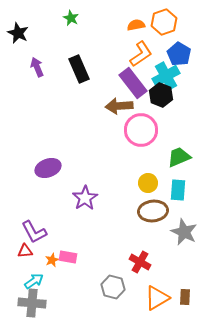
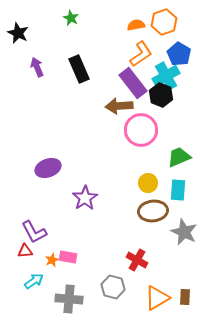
red cross: moved 3 px left, 2 px up
gray cross: moved 37 px right, 4 px up
